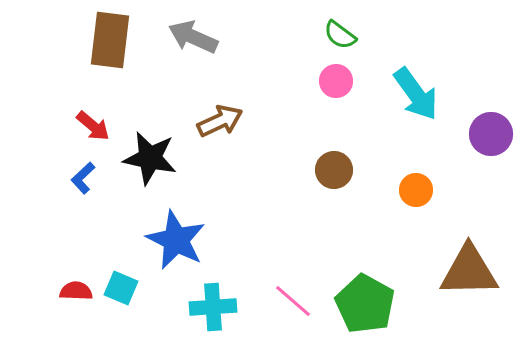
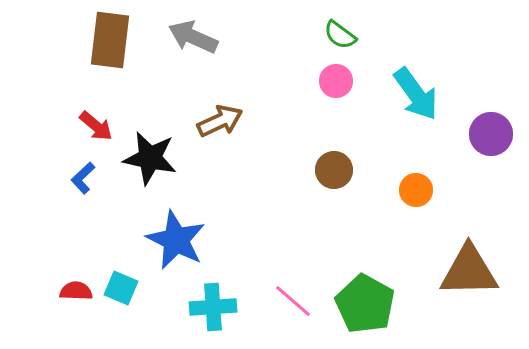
red arrow: moved 3 px right
